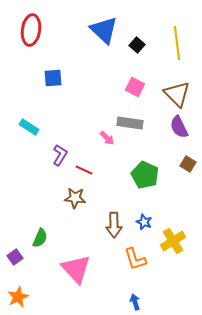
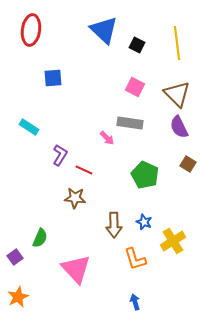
black square: rotated 14 degrees counterclockwise
